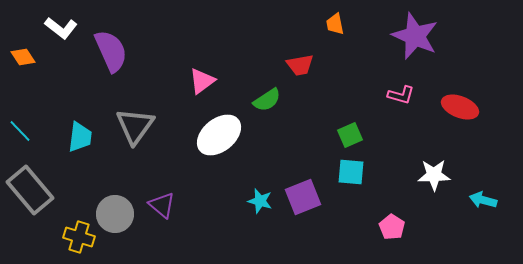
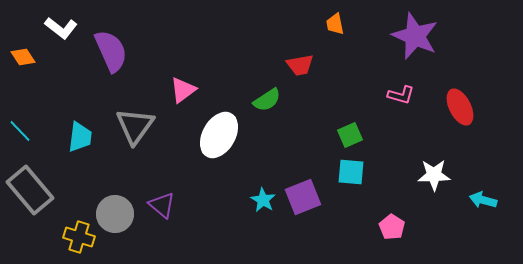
pink triangle: moved 19 px left, 9 px down
red ellipse: rotated 42 degrees clockwise
white ellipse: rotated 21 degrees counterclockwise
cyan star: moved 3 px right, 1 px up; rotated 15 degrees clockwise
